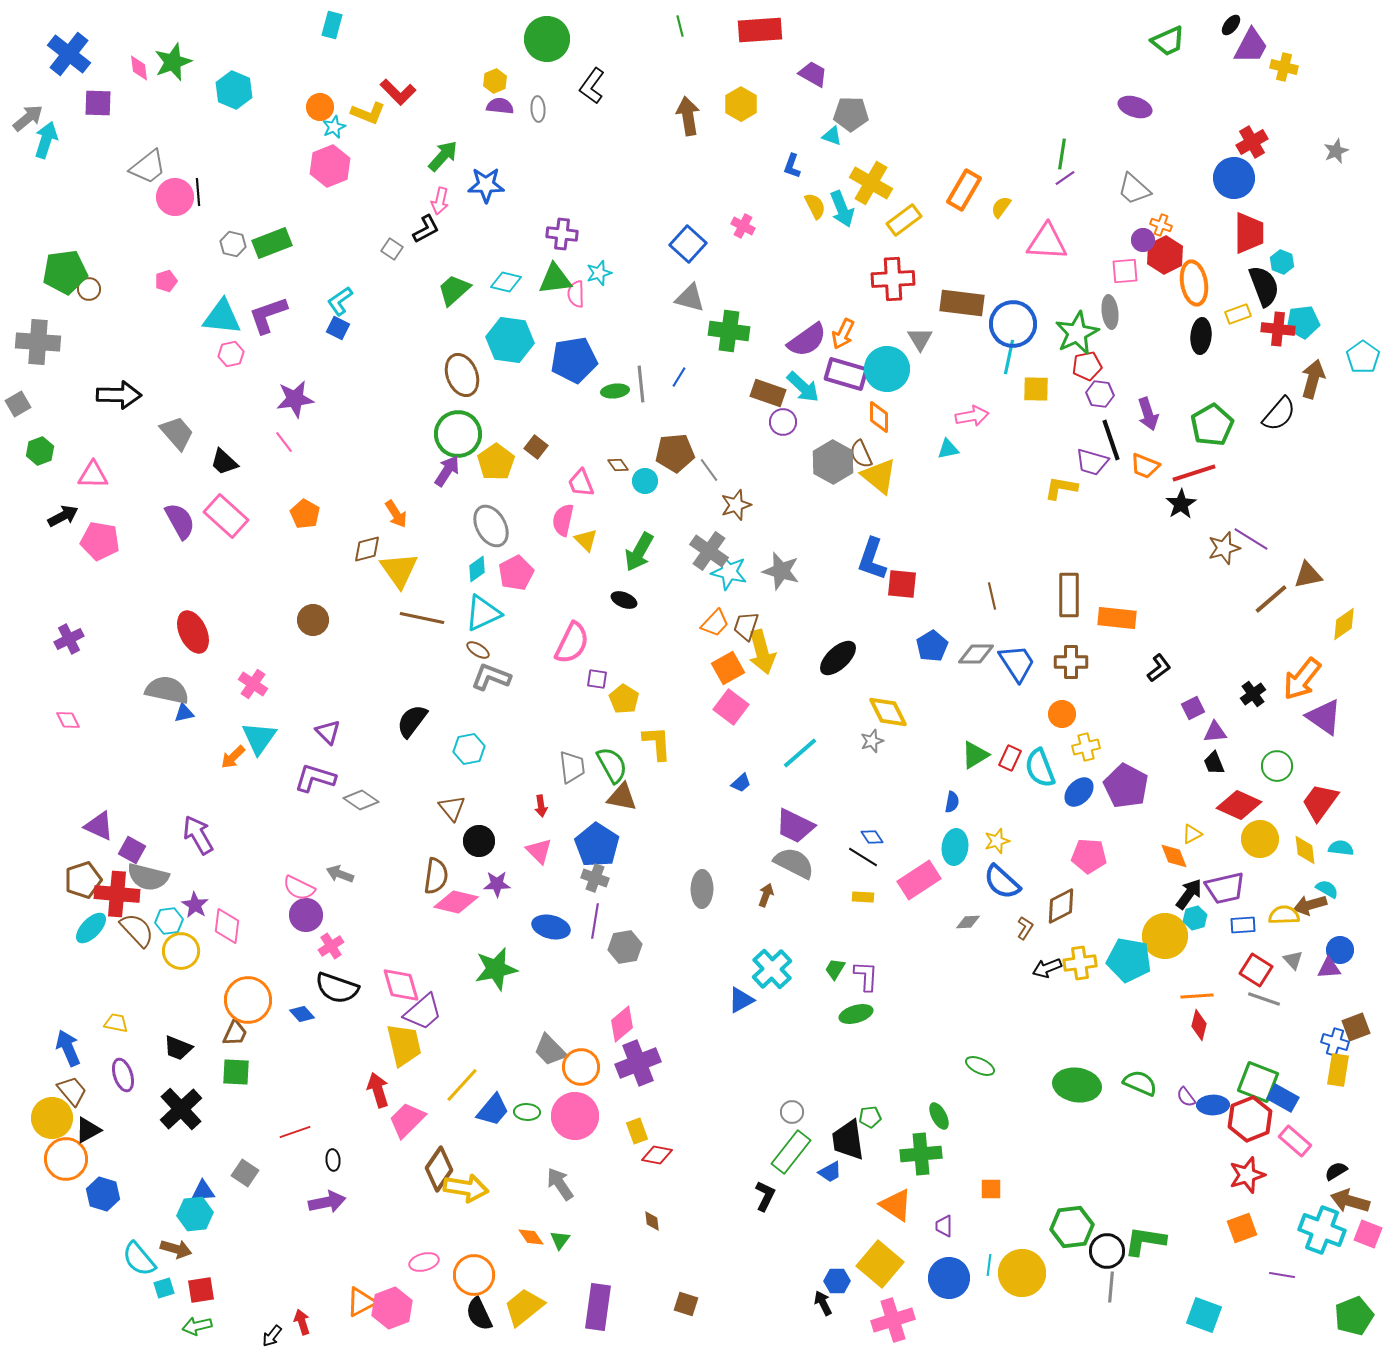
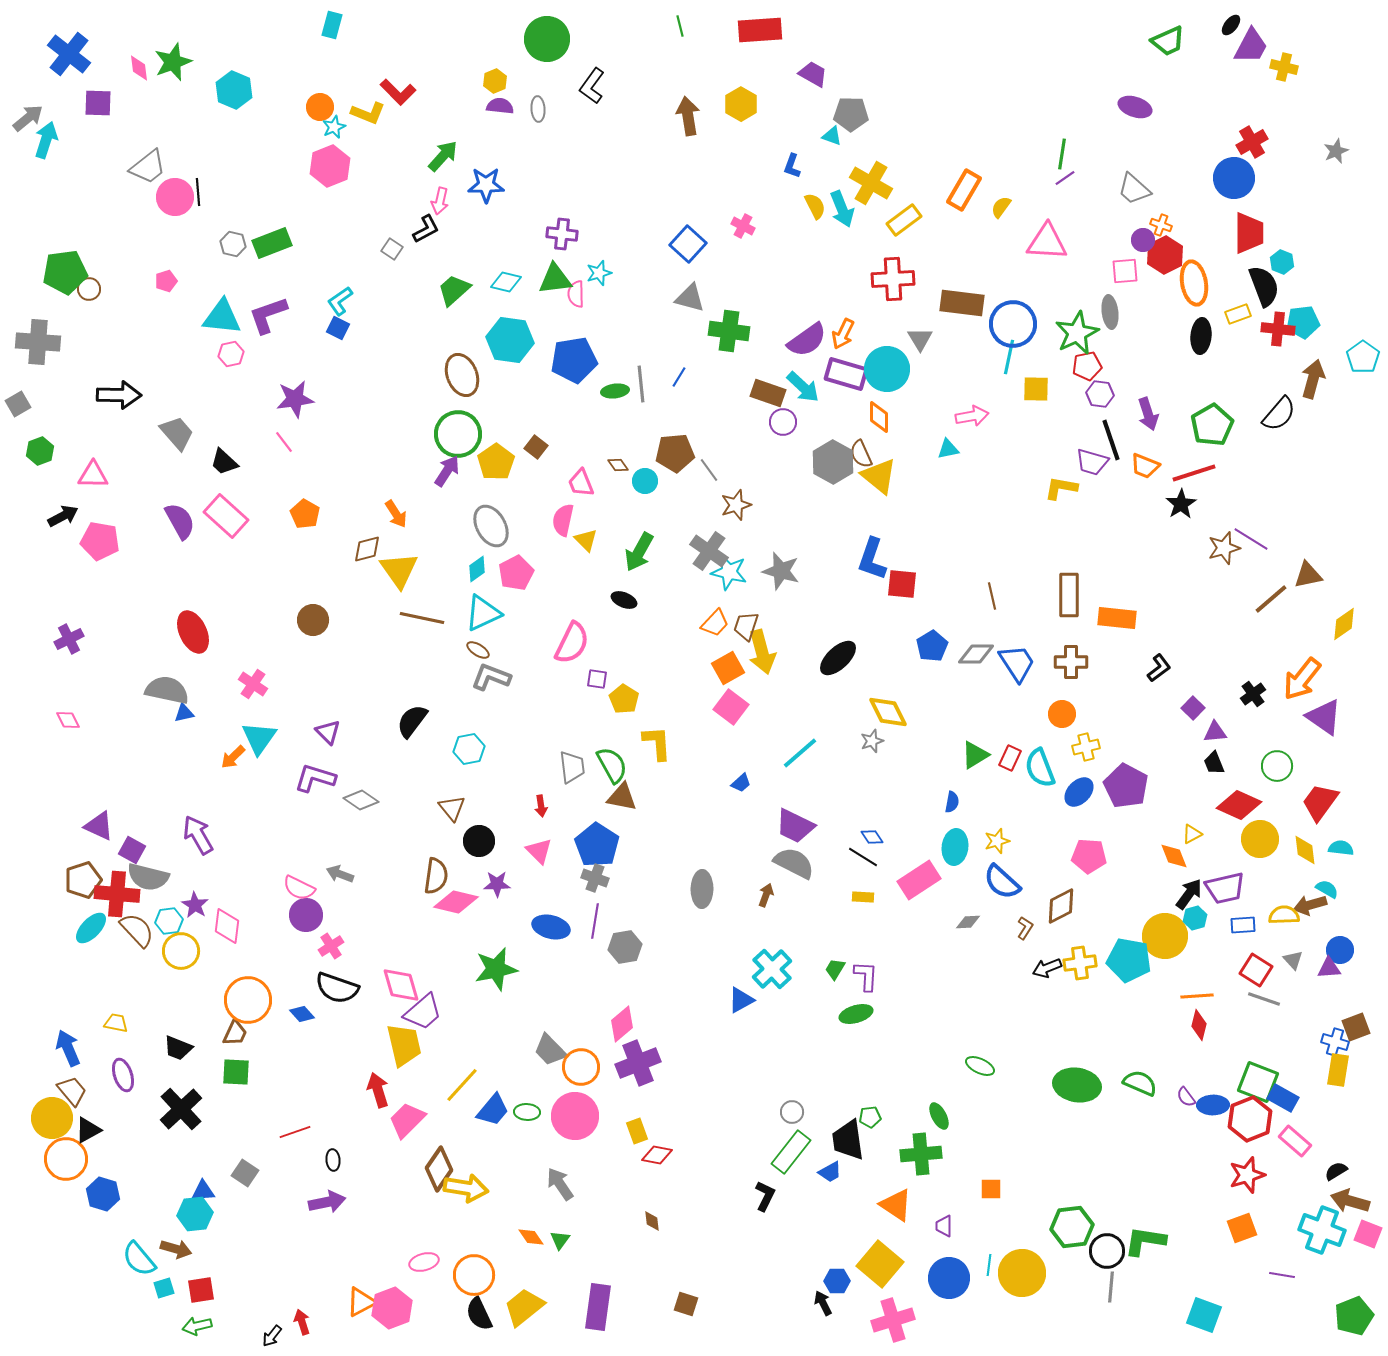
purple square at (1193, 708): rotated 20 degrees counterclockwise
